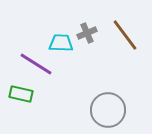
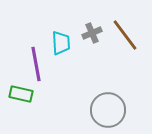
gray cross: moved 5 px right
cyan trapezoid: rotated 85 degrees clockwise
purple line: rotated 48 degrees clockwise
